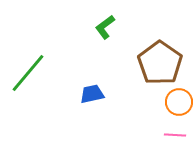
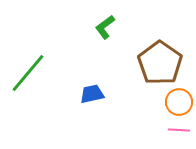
pink line: moved 4 px right, 5 px up
